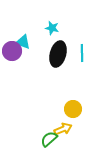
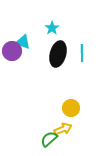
cyan star: rotated 24 degrees clockwise
yellow circle: moved 2 px left, 1 px up
